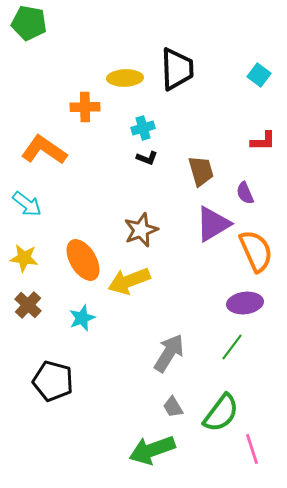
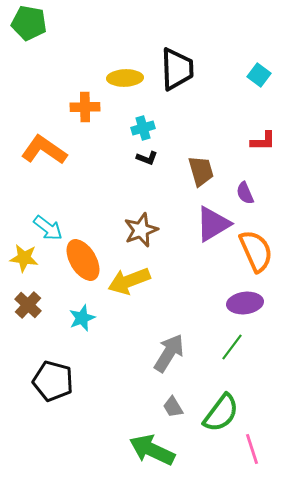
cyan arrow: moved 21 px right, 24 px down
green arrow: rotated 45 degrees clockwise
